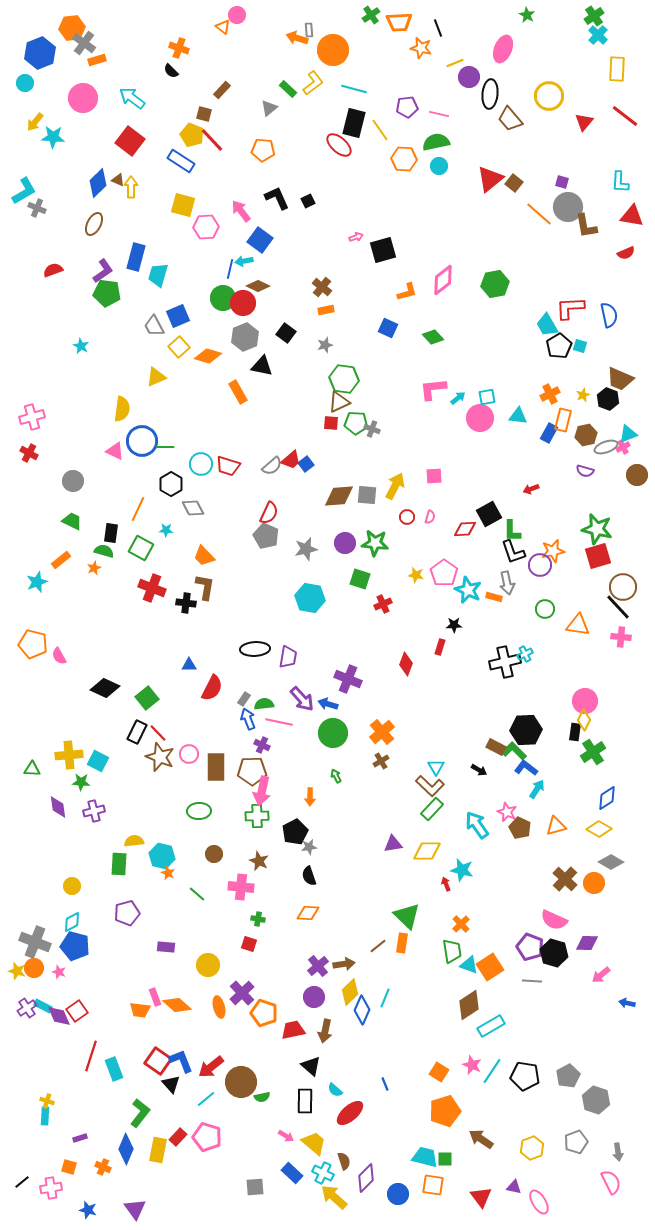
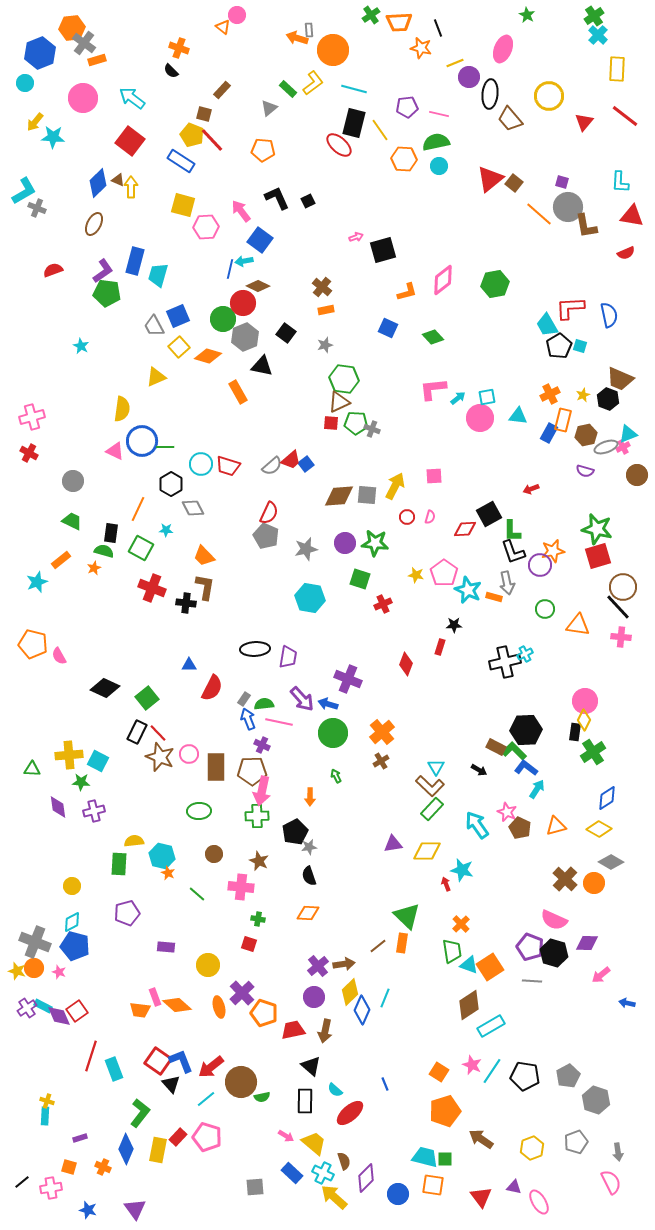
blue rectangle at (136, 257): moved 1 px left, 4 px down
green circle at (223, 298): moved 21 px down
